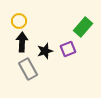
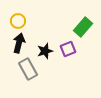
yellow circle: moved 1 px left
black arrow: moved 3 px left, 1 px down; rotated 12 degrees clockwise
